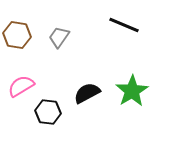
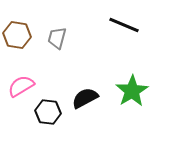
gray trapezoid: moved 2 px left, 1 px down; rotated 20 degrees counterclockwise
black semicircle: moved 2 px left, 5 px down
